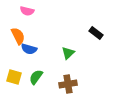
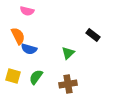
black rectangle: moved 3 px left, 2 px down
yellow square: moved 1 px left, 1 px up
